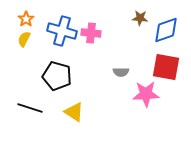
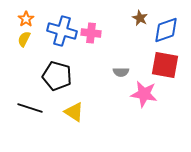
brown star: rotated 21 degrees clockwise
red square: moved 1 px left, 2 px up
pink star: moved 2 px left; rotated 12 degrees clockwise
